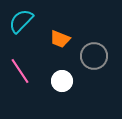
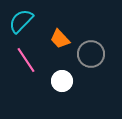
orange trapezoid: rotated 25 degrees clockwise
gray circle: moved 3 px left, 2 px up
pink line: moved 6 px right, 11 px up
